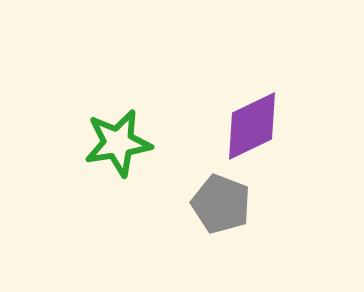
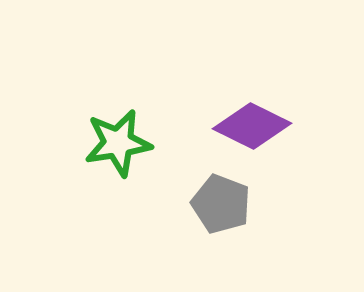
purple diamond: rotated 52 degrees clockwise
